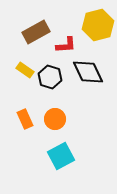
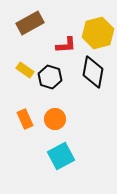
yellow hexagon: moved 8 px down
brown rectangle: moved 6 px left, 9 px up
black diamond: moved 5 px right; rotated 36 degrees clockwise
